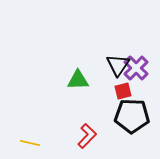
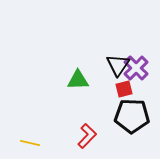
red square: moved 1 px right, 2 px up
